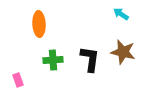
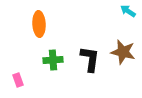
cyan arrow: moved 7 px right, 3 px up
